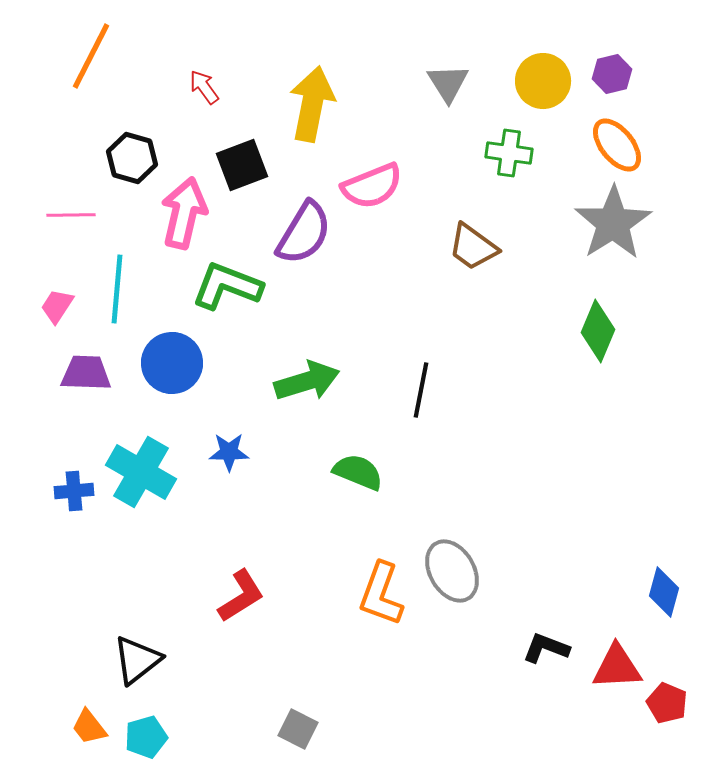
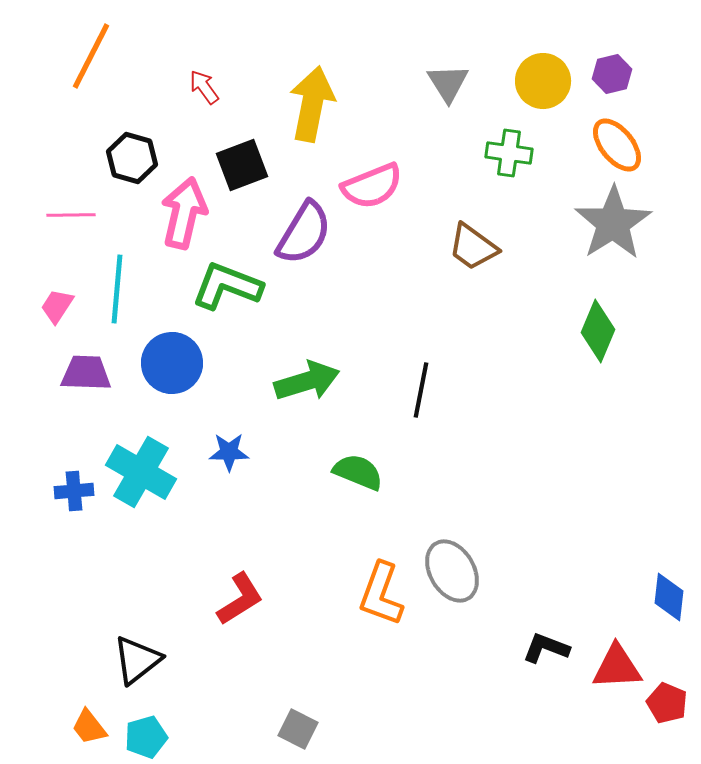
blue diamond: moved 5 px right, 5 px down; rotated 9 degrees counterclockwise
red L-shape: moved 1 px left, 3 px down
